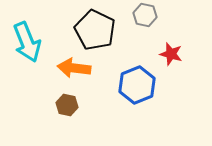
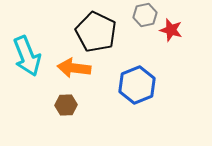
gray hexagon: rotated 25 degrees counterclockwise
black pentagon: moved 1 px right, 2 px down
cyan arrow: moved 14 px down
red star: moved 24 px up
brown hexagon: moved 1 px left; rotated 15 degrees counterclockwise
